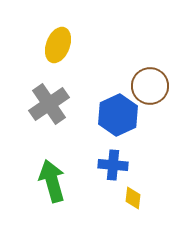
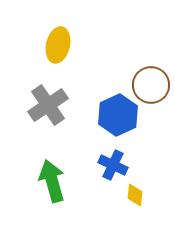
yellow ellipse: rotated 8 degrees counterclockwise
brown circle: moved 1 px right, 1 px up
gray cross: moved 1 px left, 1 px down
blue cross: rotated 20 degrees clockwise
yellow diamond: moved 2 px right, 3 px up
